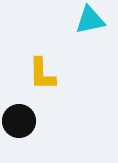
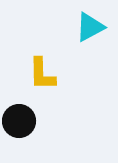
cyan triangle: moved 7 px down; rotated 16 degrees counterclockwise
